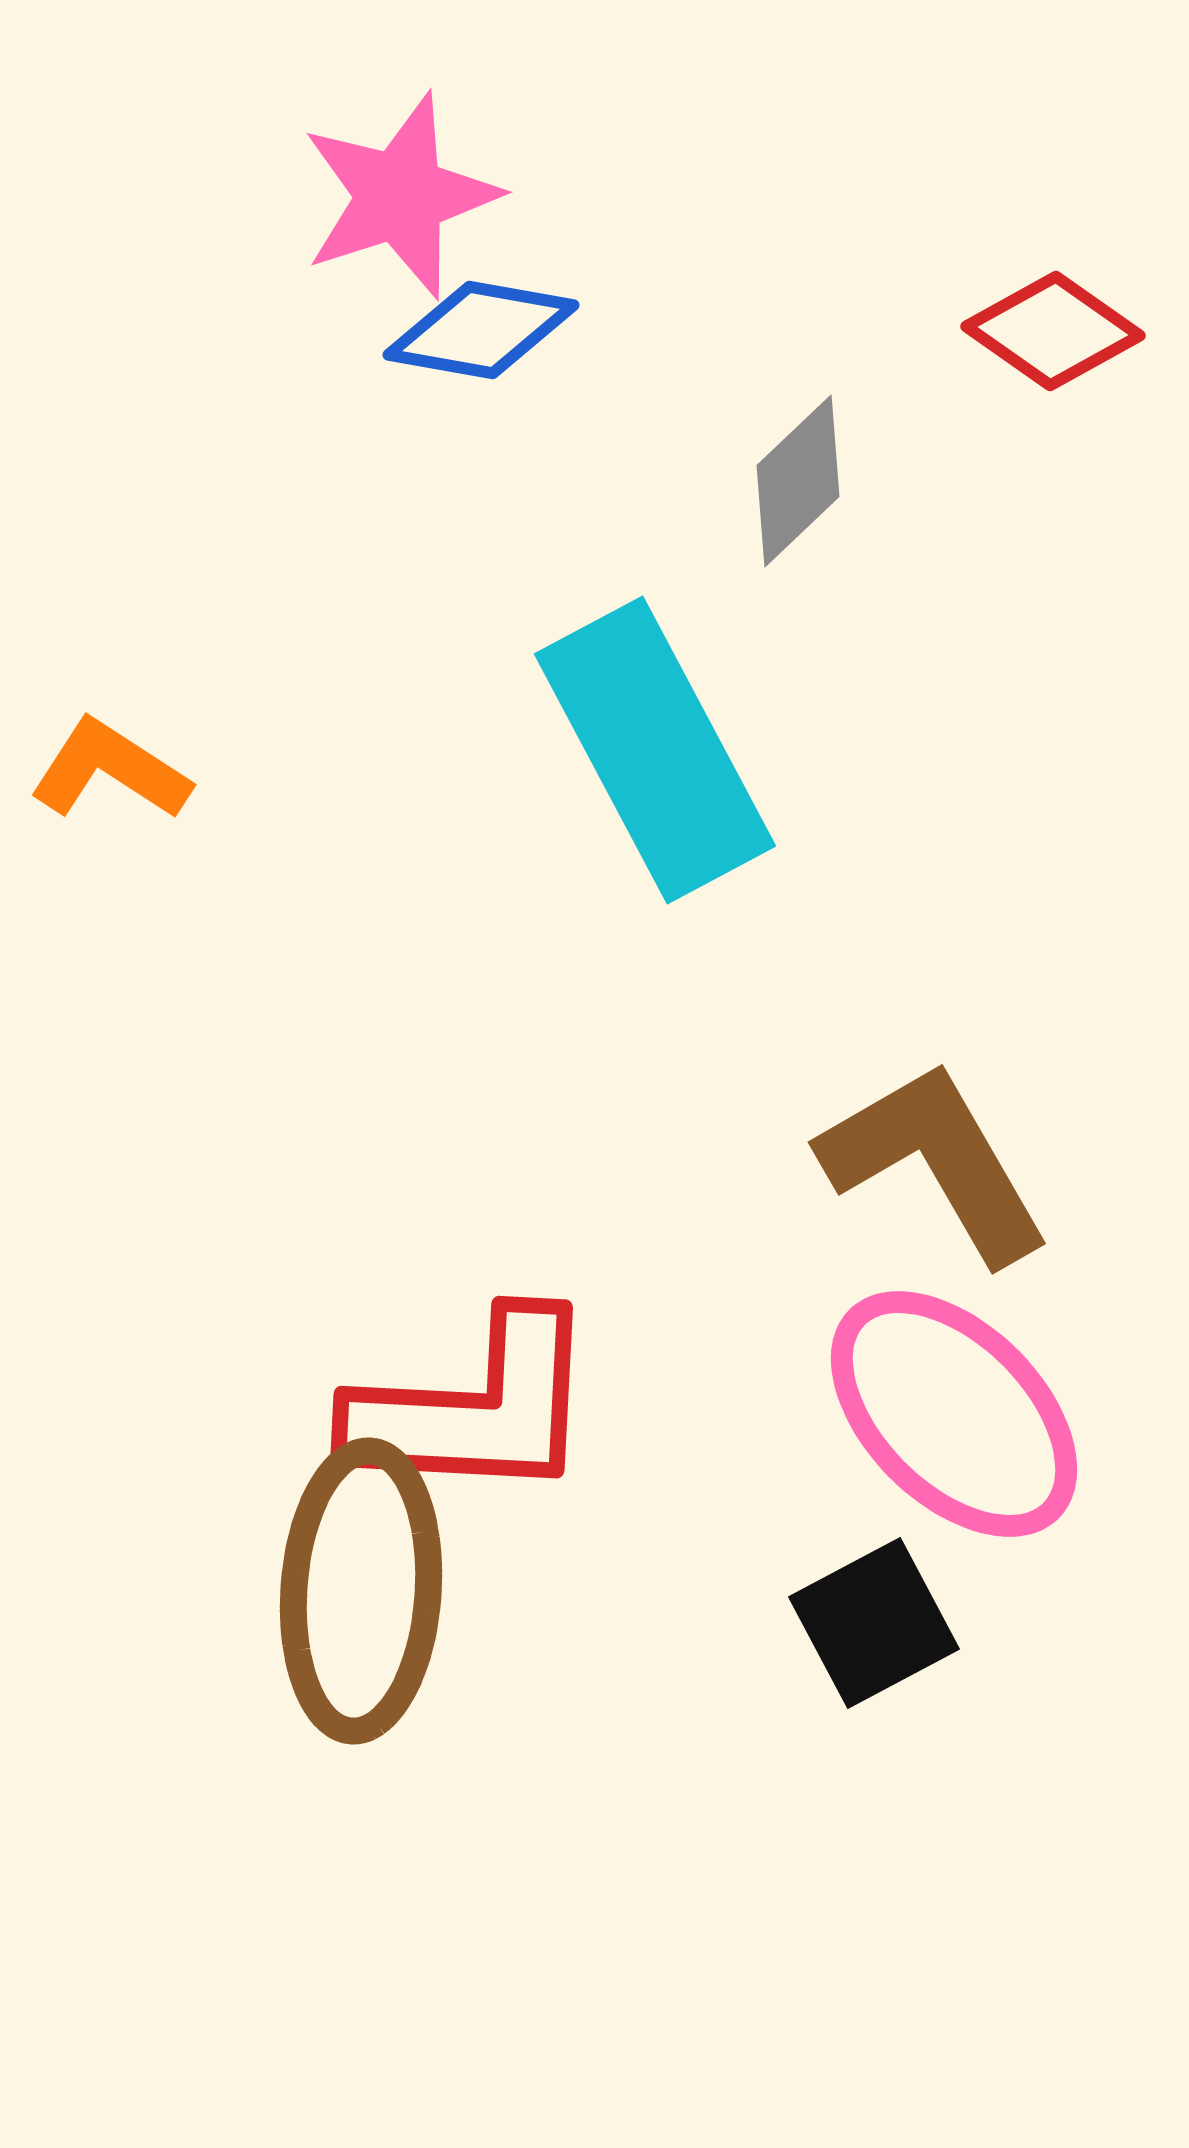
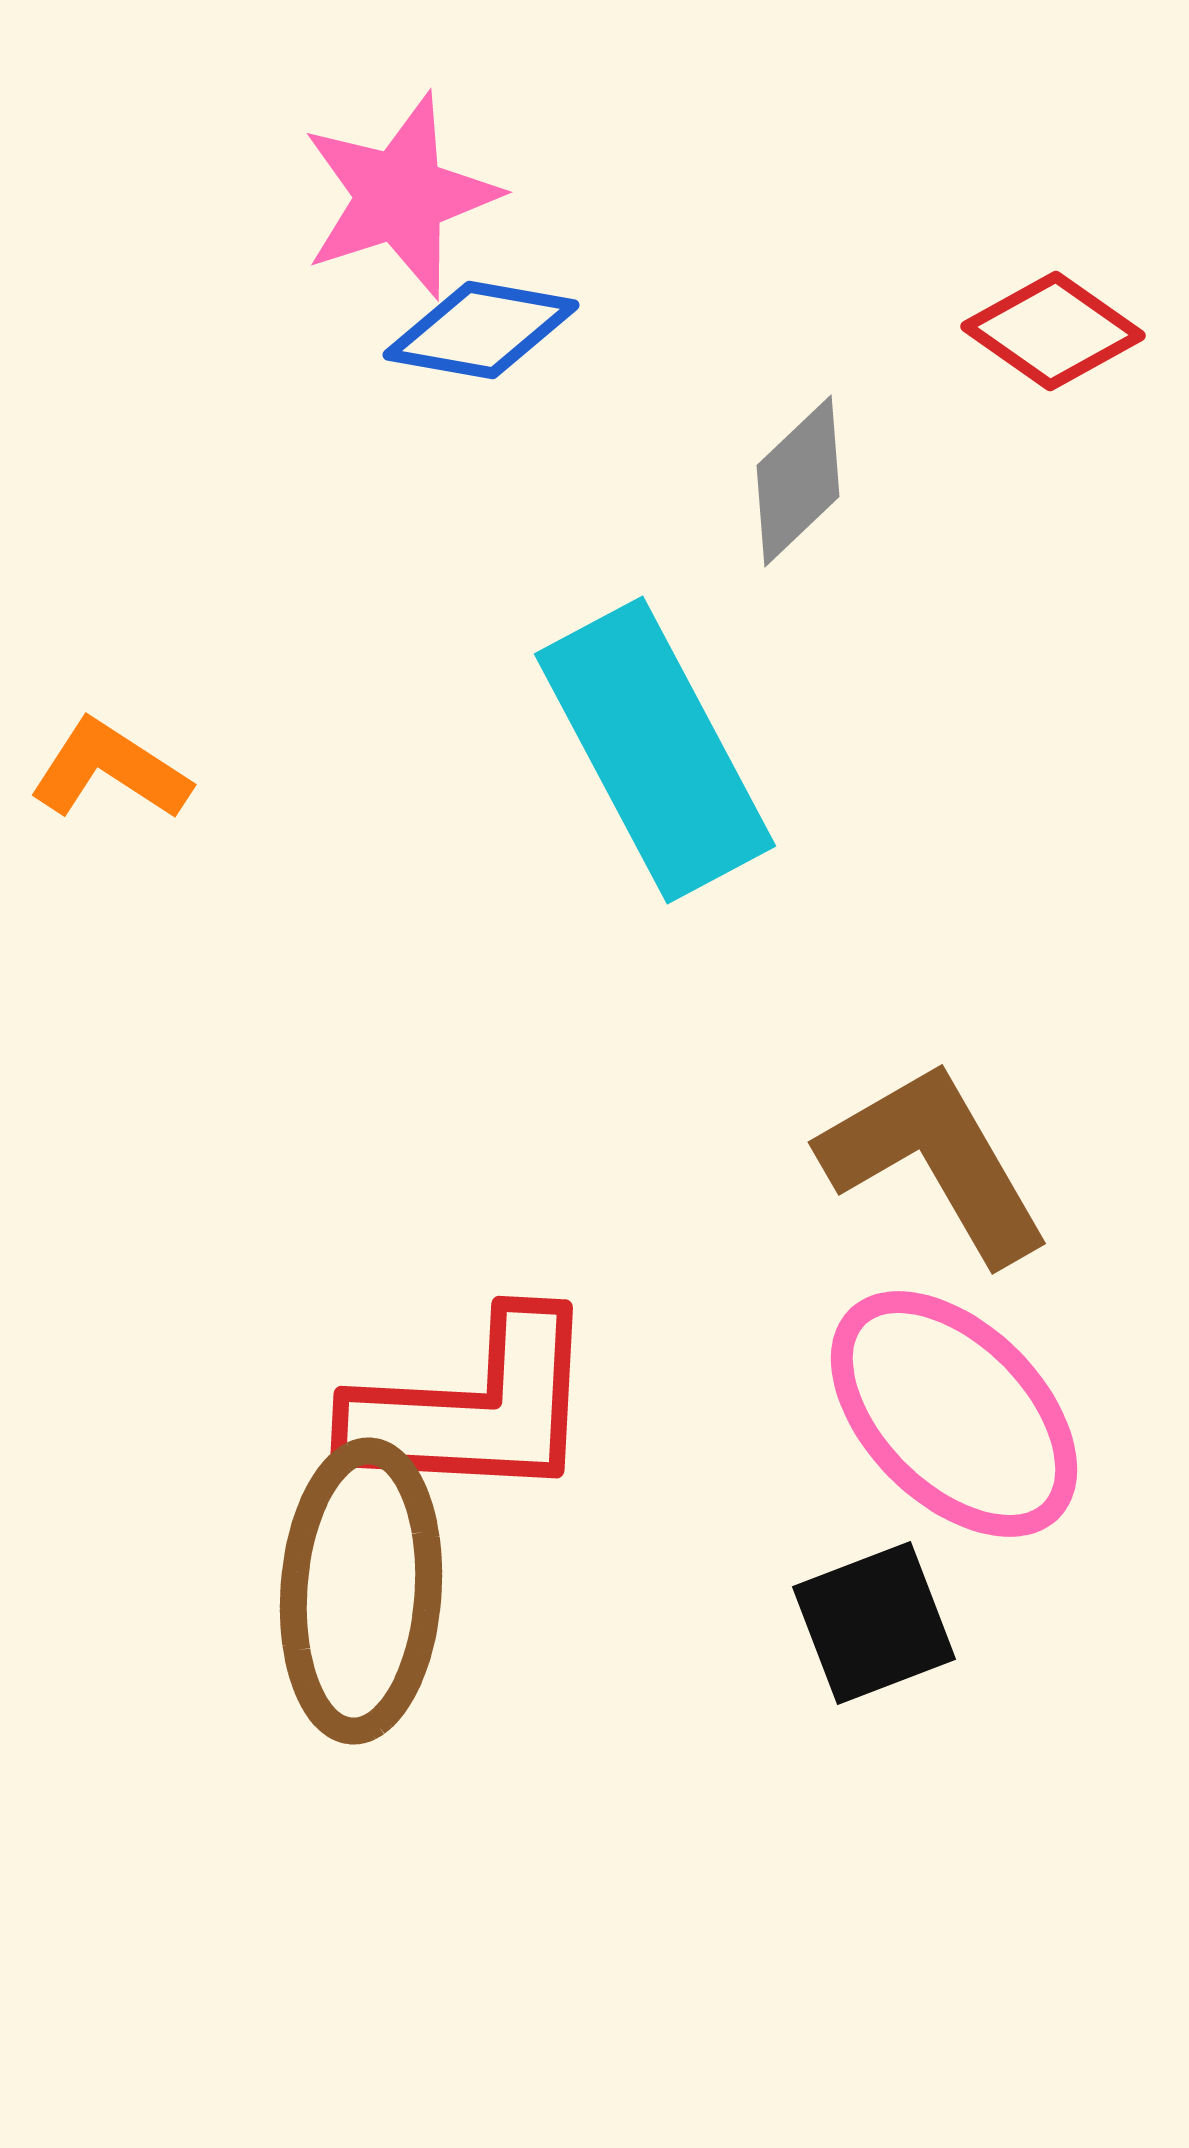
black square: rotated 7 degrees clockwise
